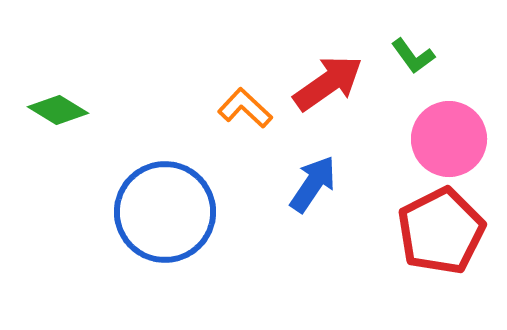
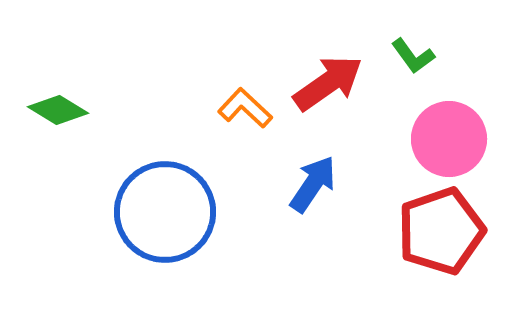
red pentagon: rotated 8 degrees clockwise
